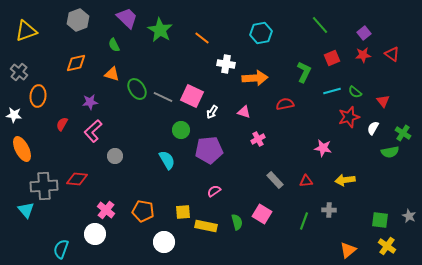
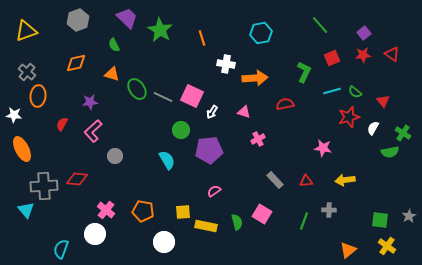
orange line at (202, 38): rotated 35 degrees clockwise
gray cross at (19, 72): moved 8 px right
gray star at (409, 216): rotated 16 degrees clockwise
